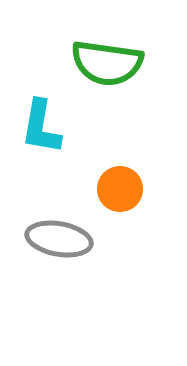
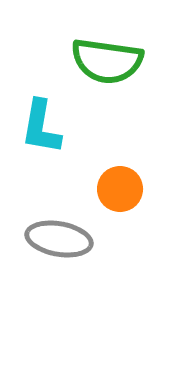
green semicircle: moved 2 px up
